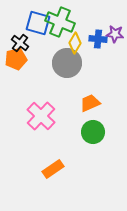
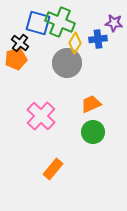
purple star: moved 1 px left, 11 px up
blue cross: rotated 12 degrees counterclockwise
orange trapezoid: moved 1 px right, 1 px down
orange rectangle: rotated 15 degrees counterclockwise
